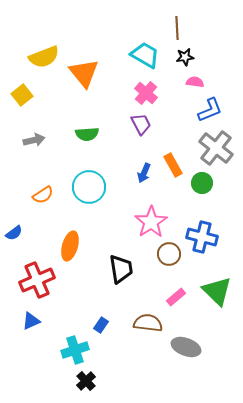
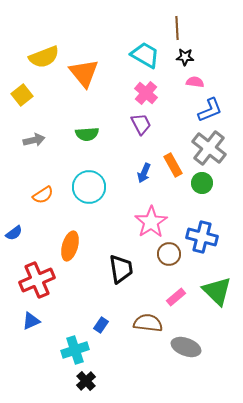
black star: rotated 12 degrees clockwise
gray cross: moved 7 px left
